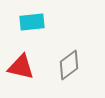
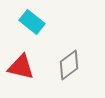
cyan rectangle: rotated 45 degrees clockwise
